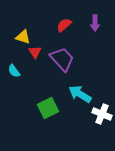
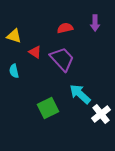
red semicircle: moved 1 px right, 3 px down; rotated 28 degrees clockwise
yellow triangle: moved 9 px left, 1 px up
red triangle: rotated 24 degrees counterclockwise
cyan semicircle: rotated 24 degrees clockwise
cyan arrow: rotated 10 degrees clockwise
white cross: moved 1 px left; rotated 30 degrees clockwise
